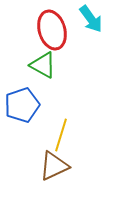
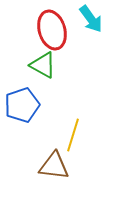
yellow line: moved 12 px right
brown triangle: rotated 32 degrees clockwise
